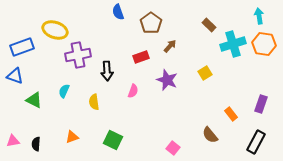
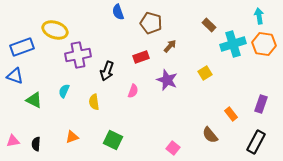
brown pentagon: rotated 20 degrees counterclockwise
black arrow: rotated 24 degrees clockwise
